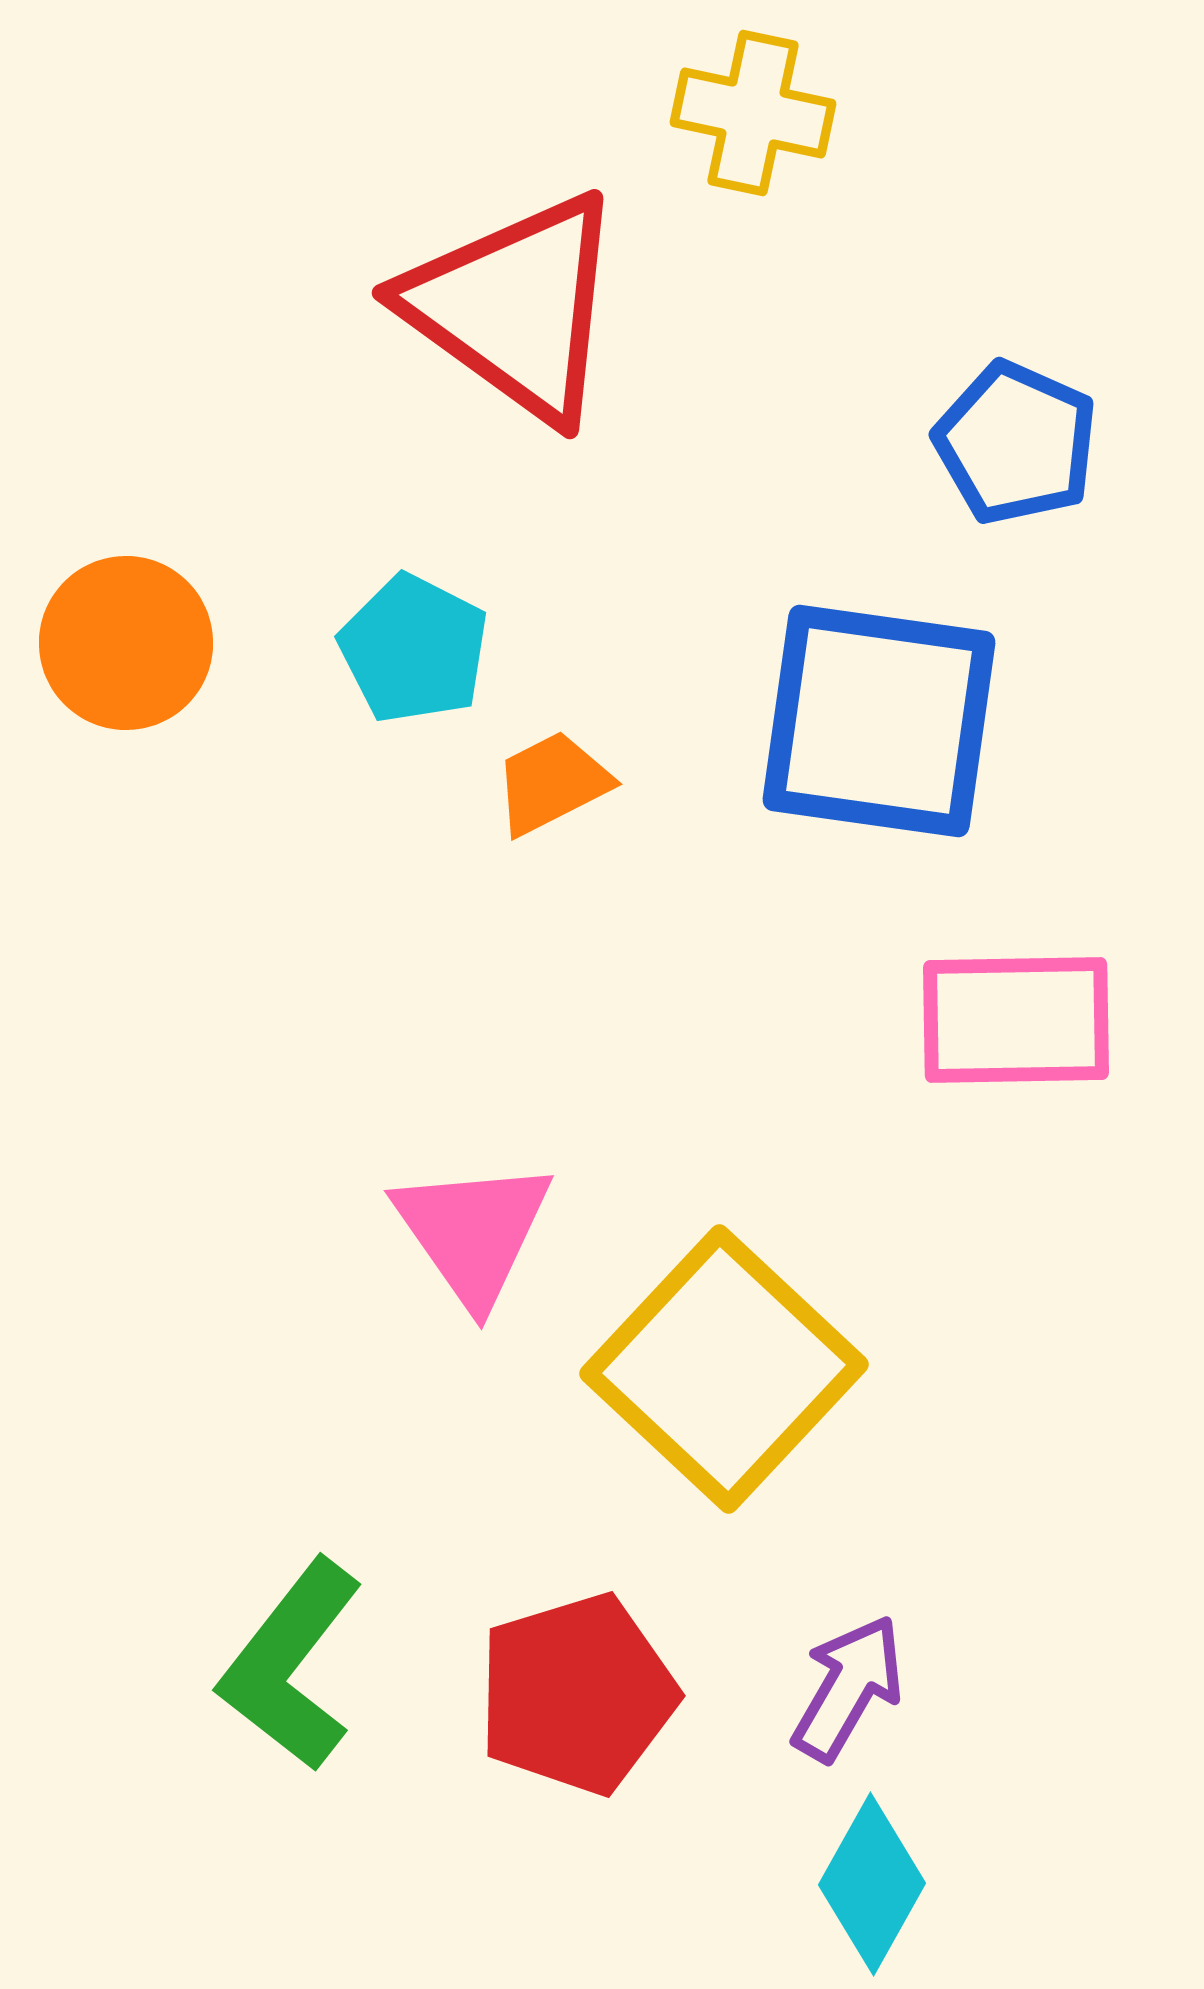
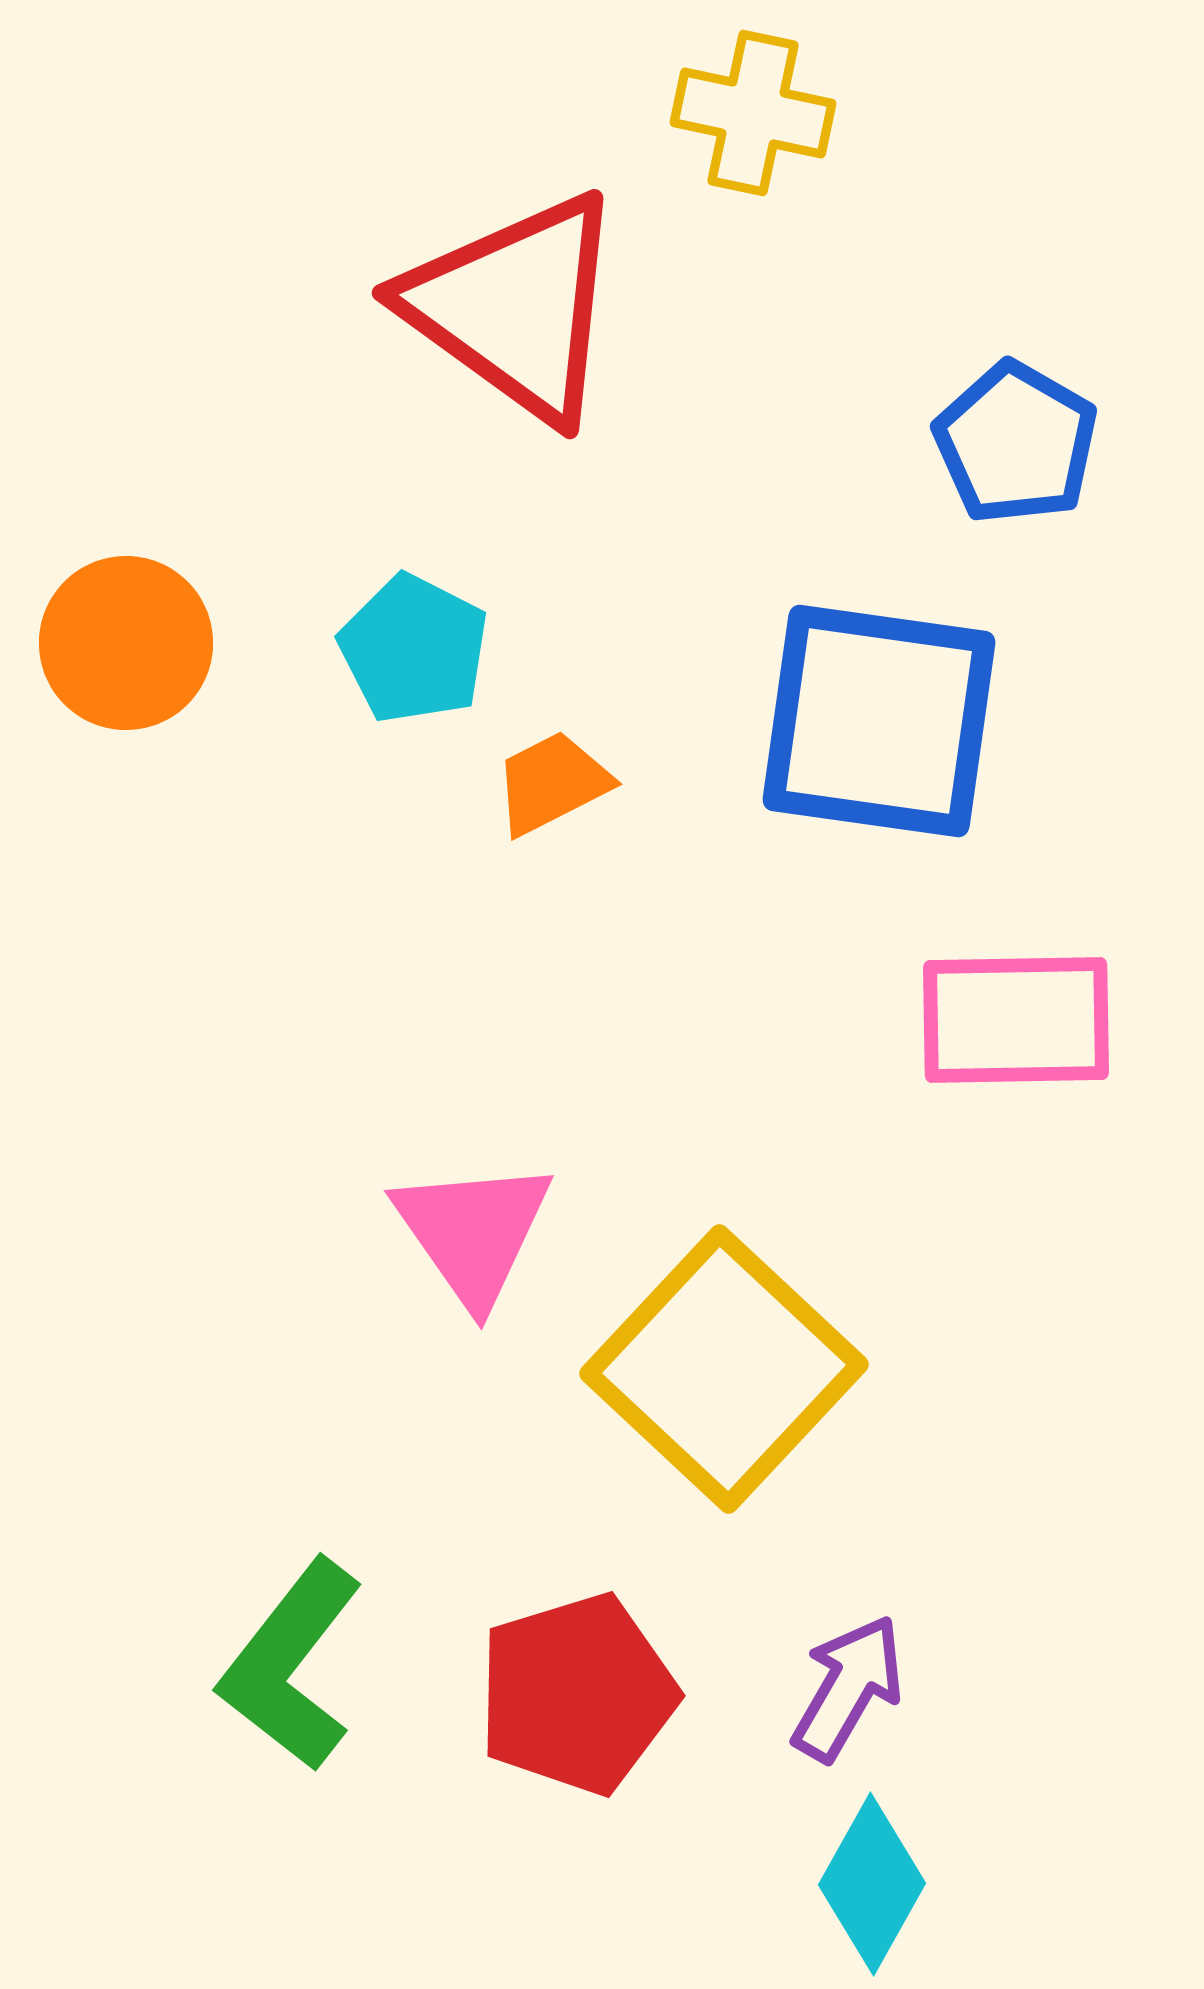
blue pentagon: rotated 6 degrees clockwise
